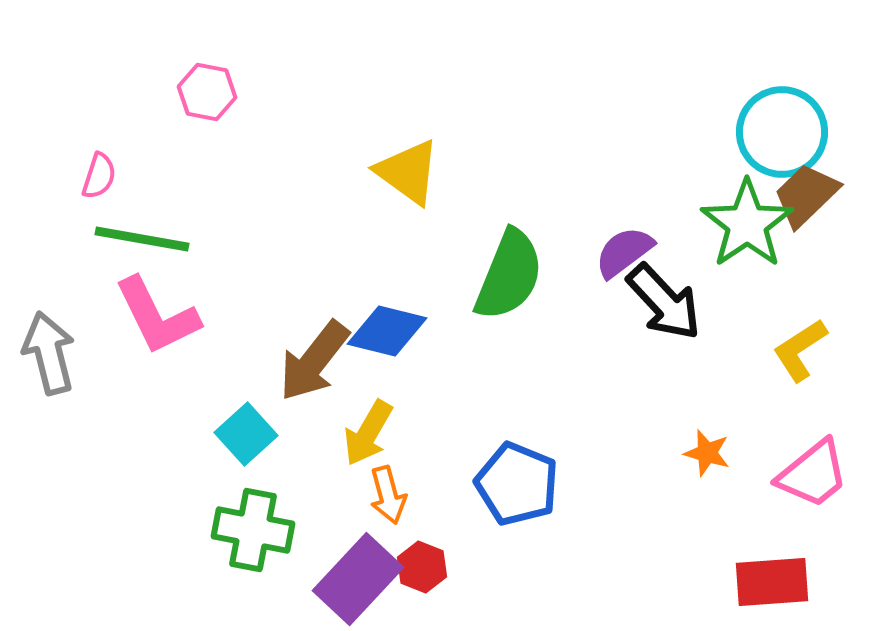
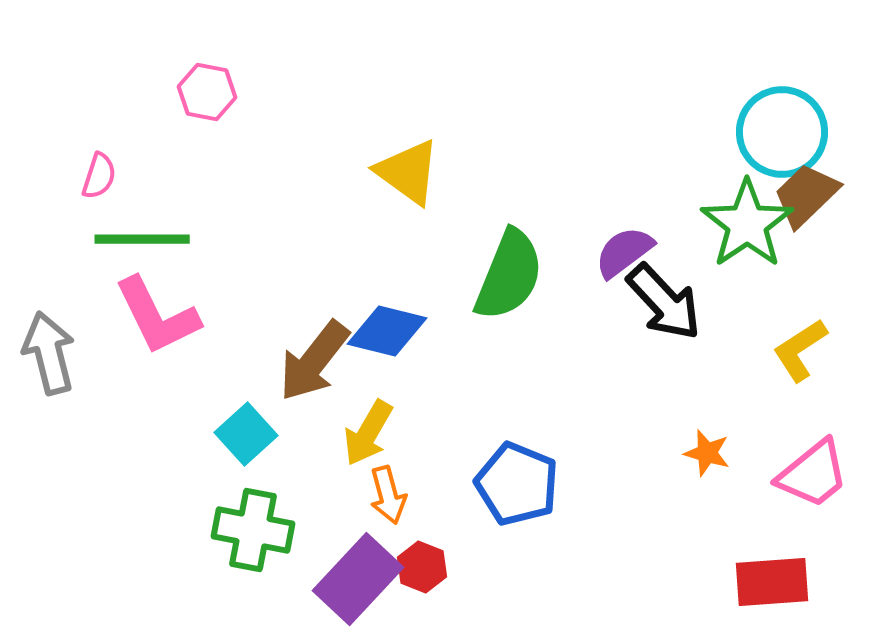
green line: rotated 10 degrees counterclockwise
